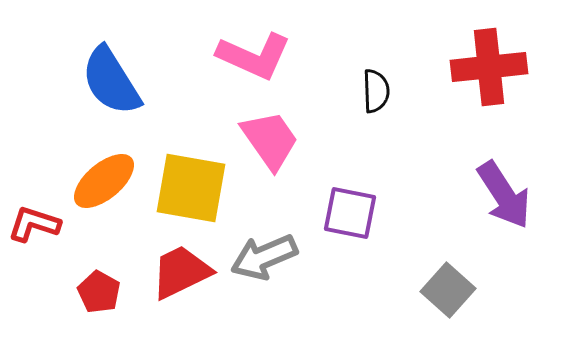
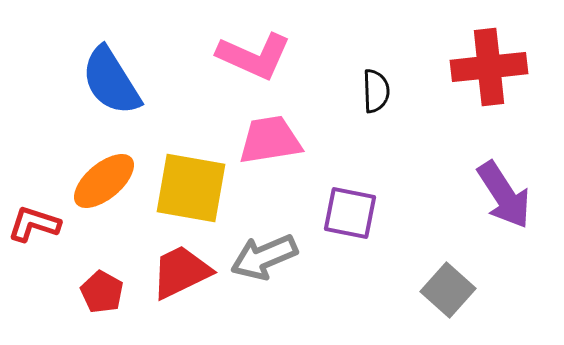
pink trapezoid: rotated 64 degrees counterclockwise
red pentagon: moved 3 px right
